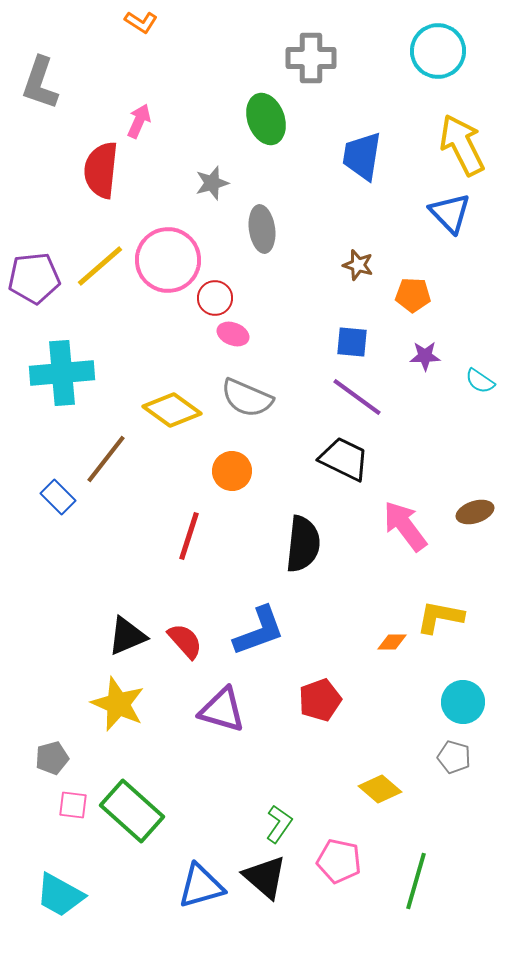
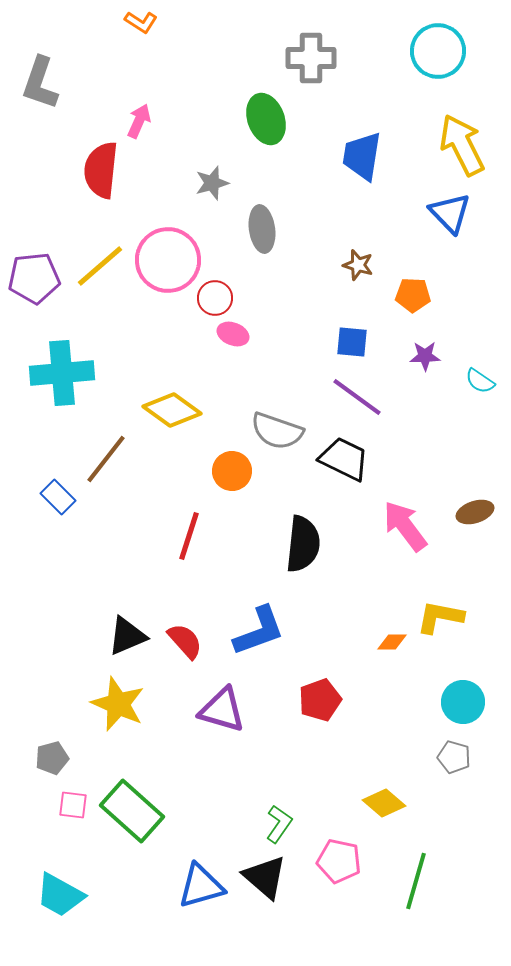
gray semicircle at (247, 398): moved 30 px right, 33 px down; rotated 4 degrees counterclockwise
yellow diamond at (380, 789): moved 4 px right, 14 px down
